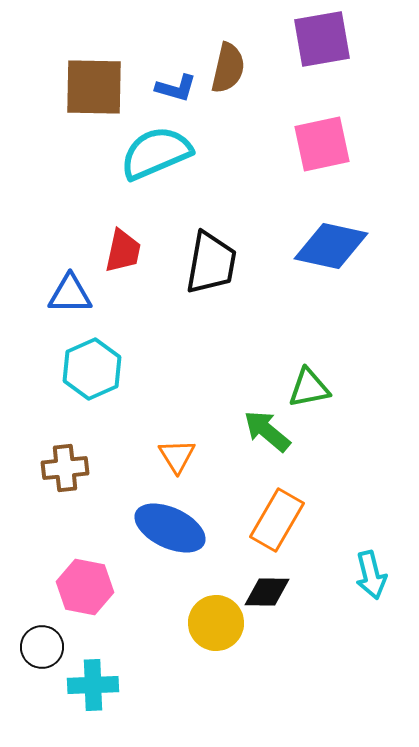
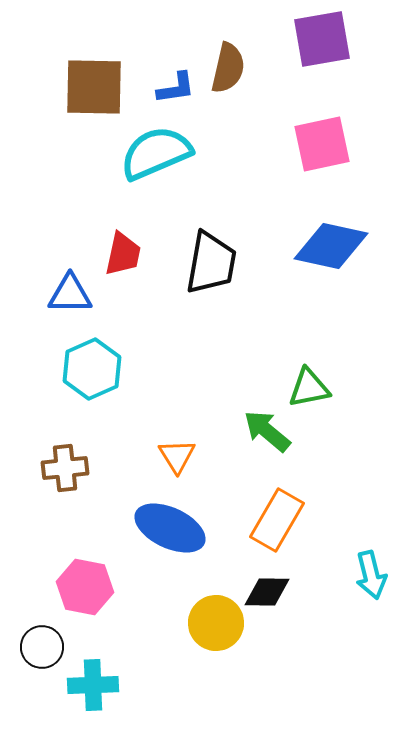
blue L-shape: rotated 24 degrees counterclockwise
red trapezoid: moved 3 px down
